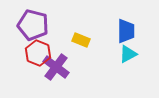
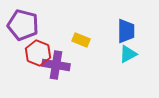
purple pentagon: moved 10 px left
purple cross: moved 2 px up; rotated 28 degrees counterclockwise
